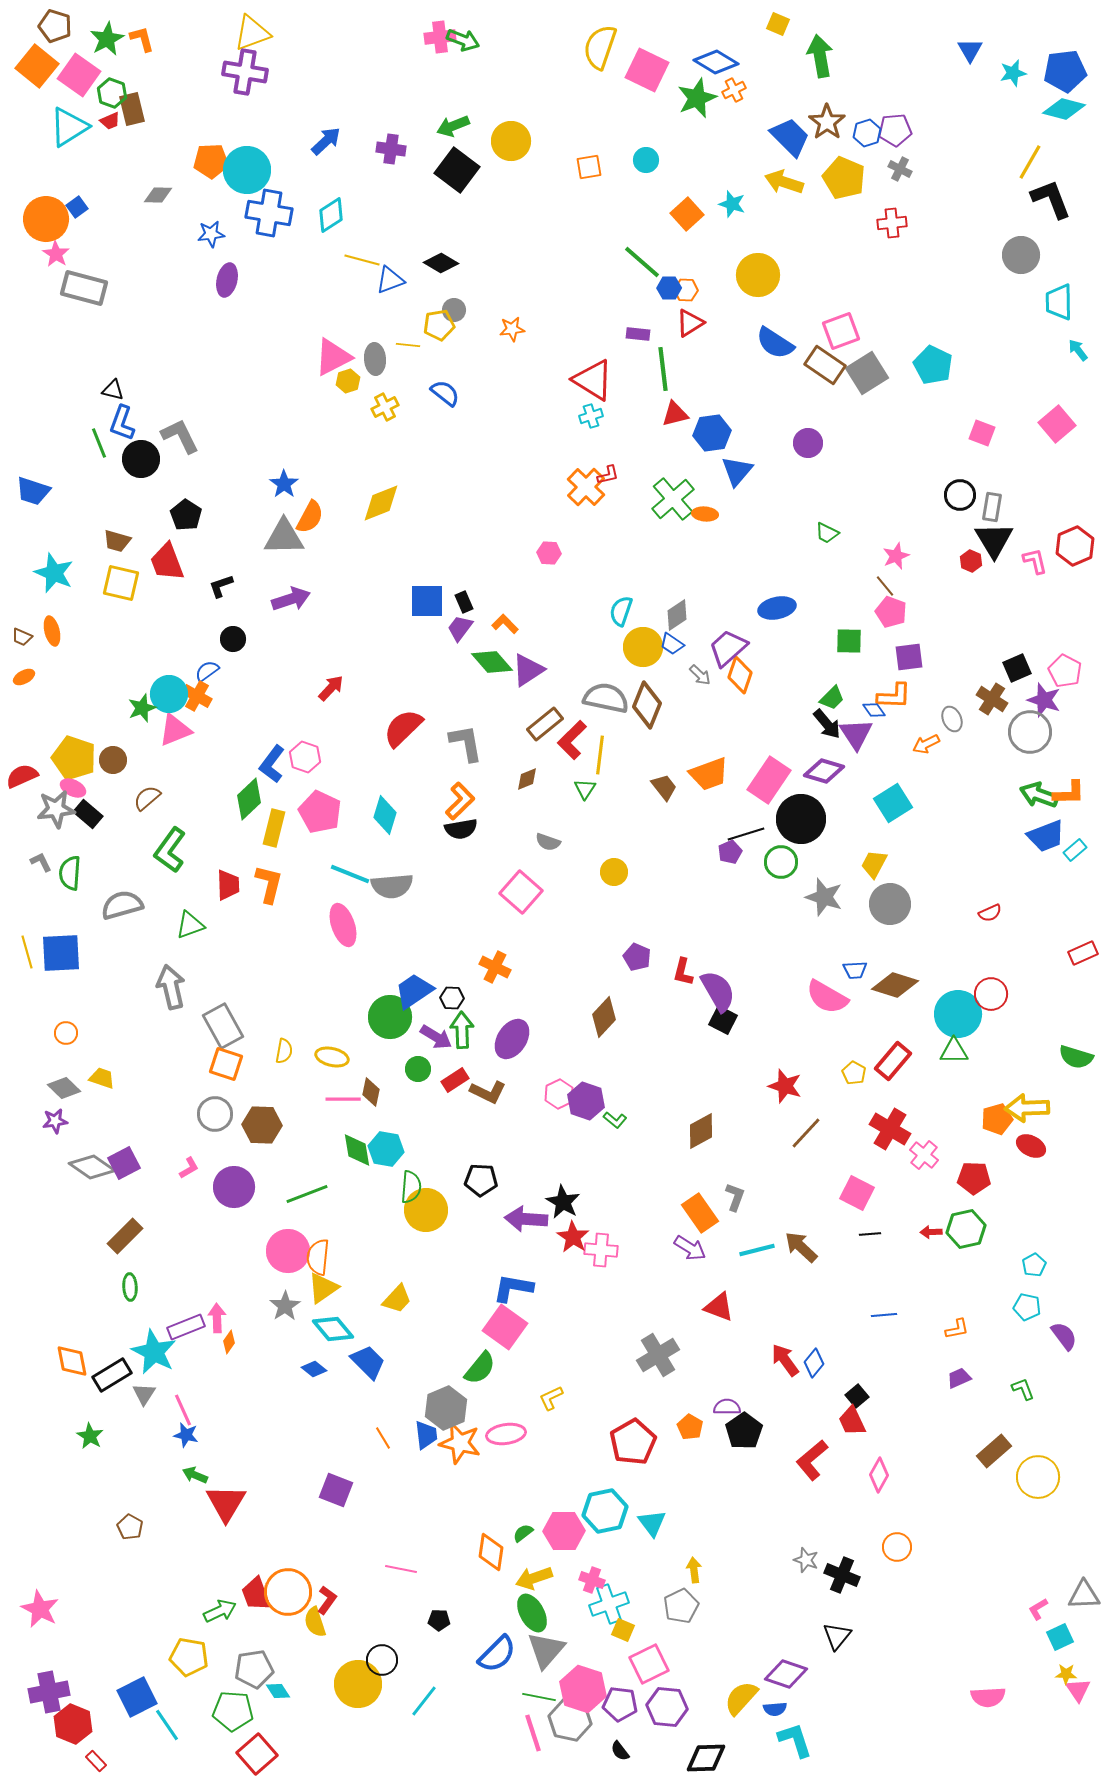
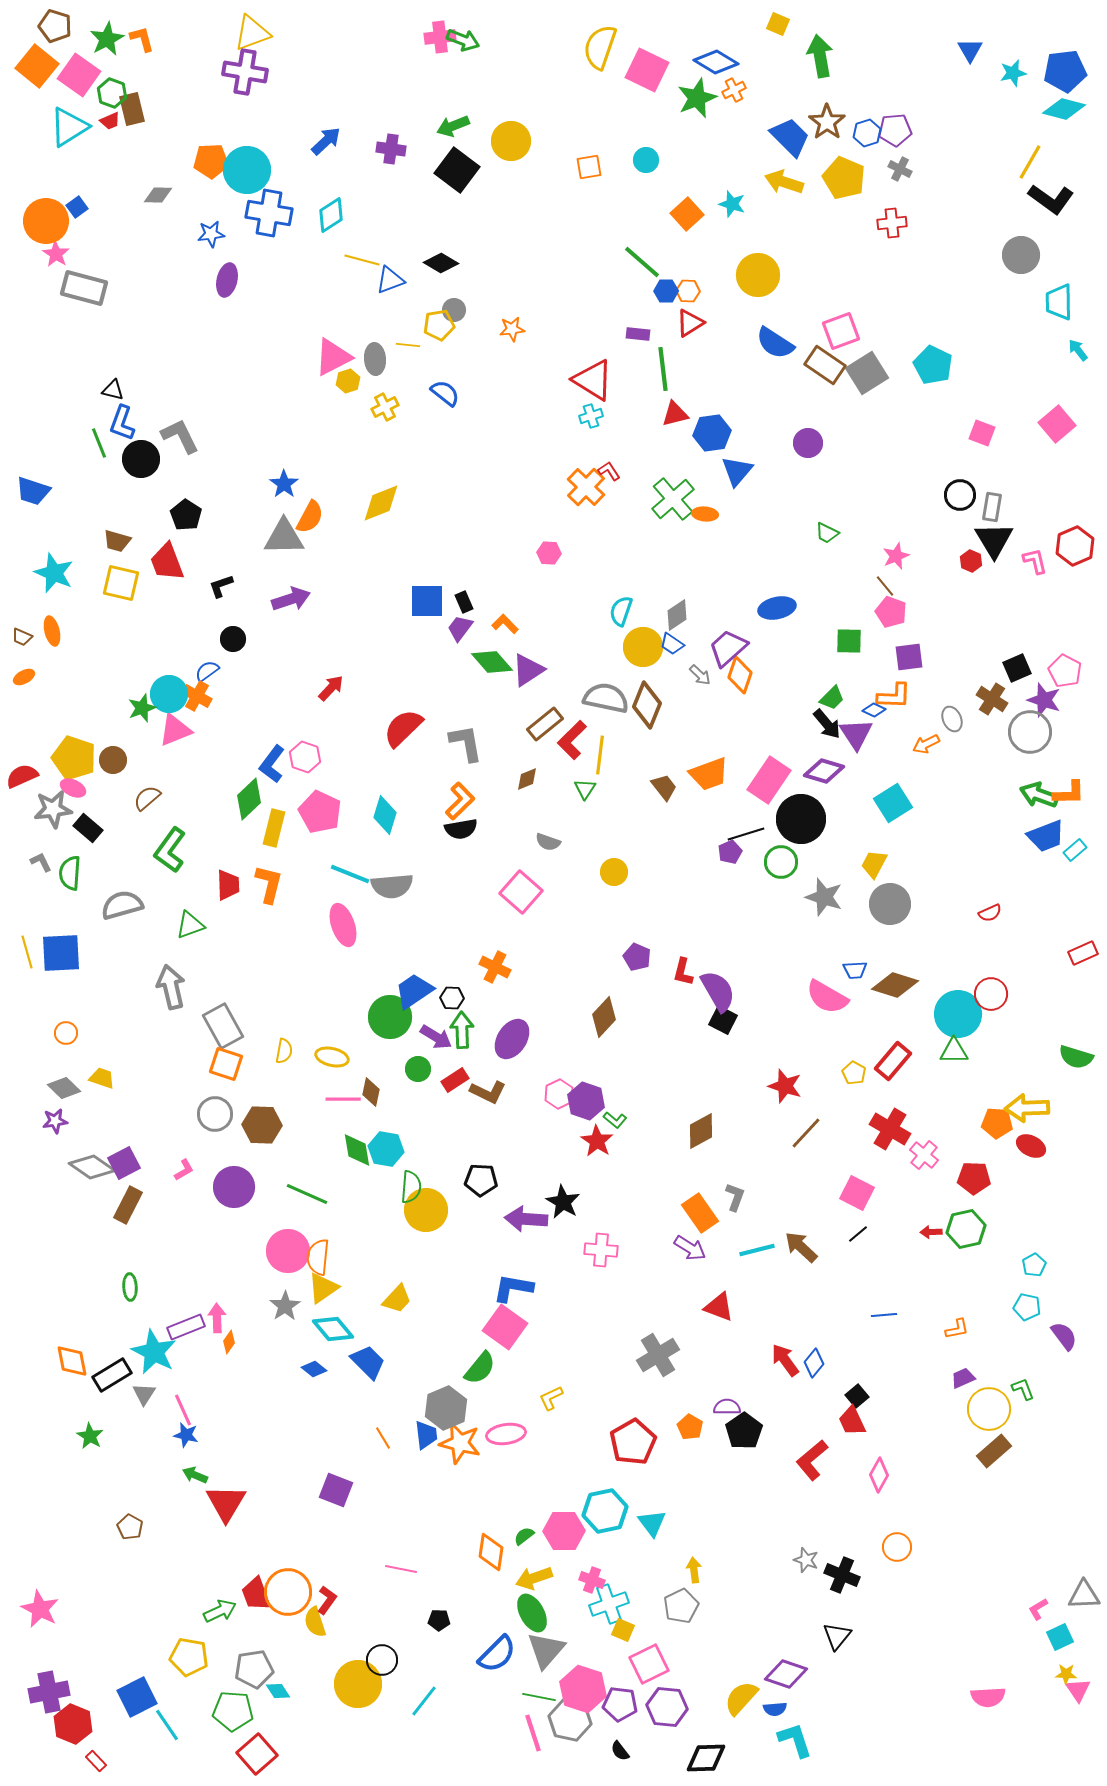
black L-shape at (1051, 199): rotated 147 degrees clockwise
orange circle at (46, 219): moved 2 px down
blue hexagon at (669, 288): moved 3 px left, 3 px down
orange hexagon at (686, 290): moved 2 px right, 1 px down
red L-shape at (608, 475): moved 1 px right, 4 px up; rotated 110 degrees counterclockwise
blue diamond at (874, 710): rotated 30 degrees counterclockwise
gray star at (56, 809): moved 3 px left
black rectangle at (88, 814): moved 14 px down
orange pentagon at (997, 1119): moved 4 px down; rotated 20 degrees clockwise
pink L-shape at (189, 1168): moved 5 px left, 2 px down
green line at (307, 1194): rotated 45 degrees clockwise
black line at (870, 1234): moved 12 px left; rotated 35 degrees counterclockwise
brown rectangle at (125, 1236): moved 3 px right, 31 px up; rotated 18 degrees counterclockwise
red star at (573, 1237): moved 24 px right, 96 px up
purple trapezoid at (959, 1378): moved 4 px right
yellow circle at (1038, 1477): moved 49 px left, 68 px up
green semicircle at (523, 1533): moved 1 px right, 3 px down
